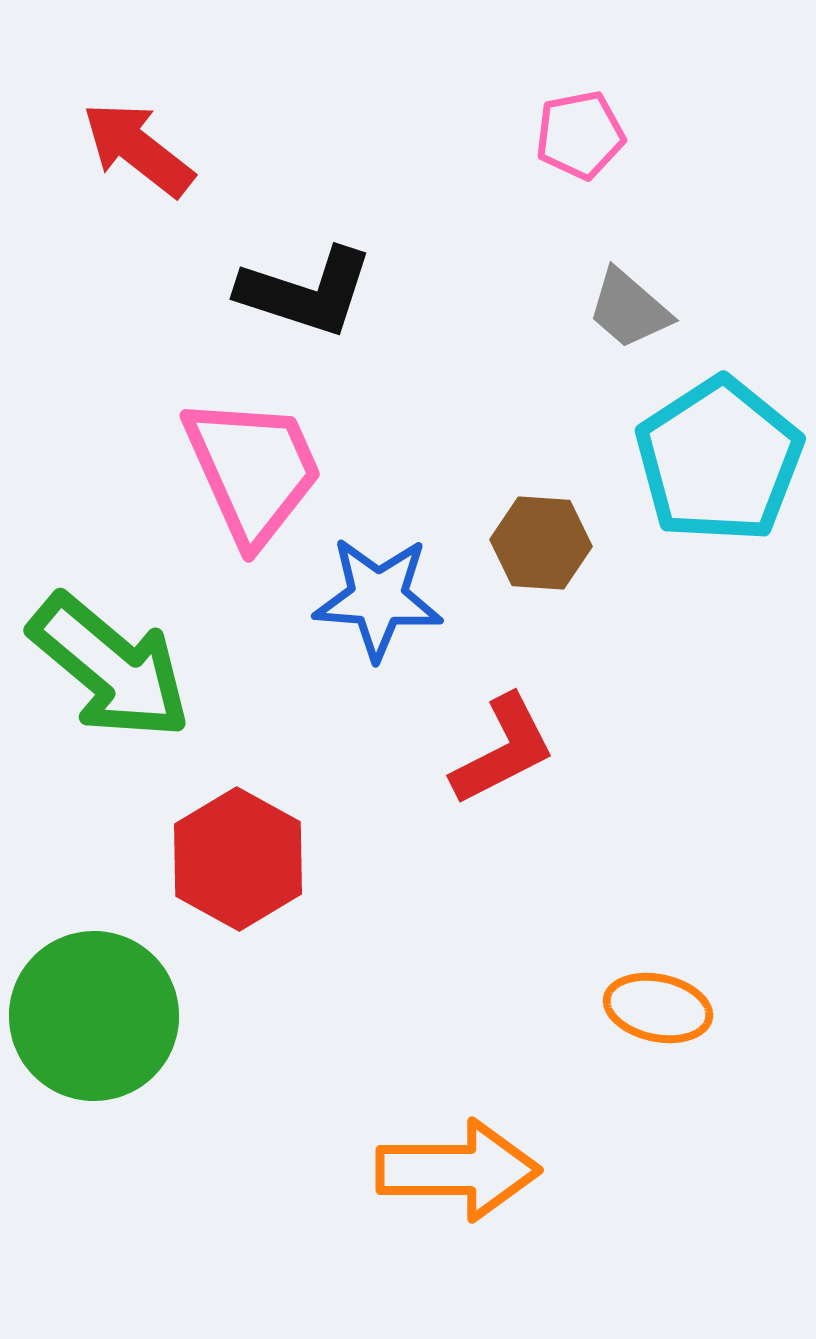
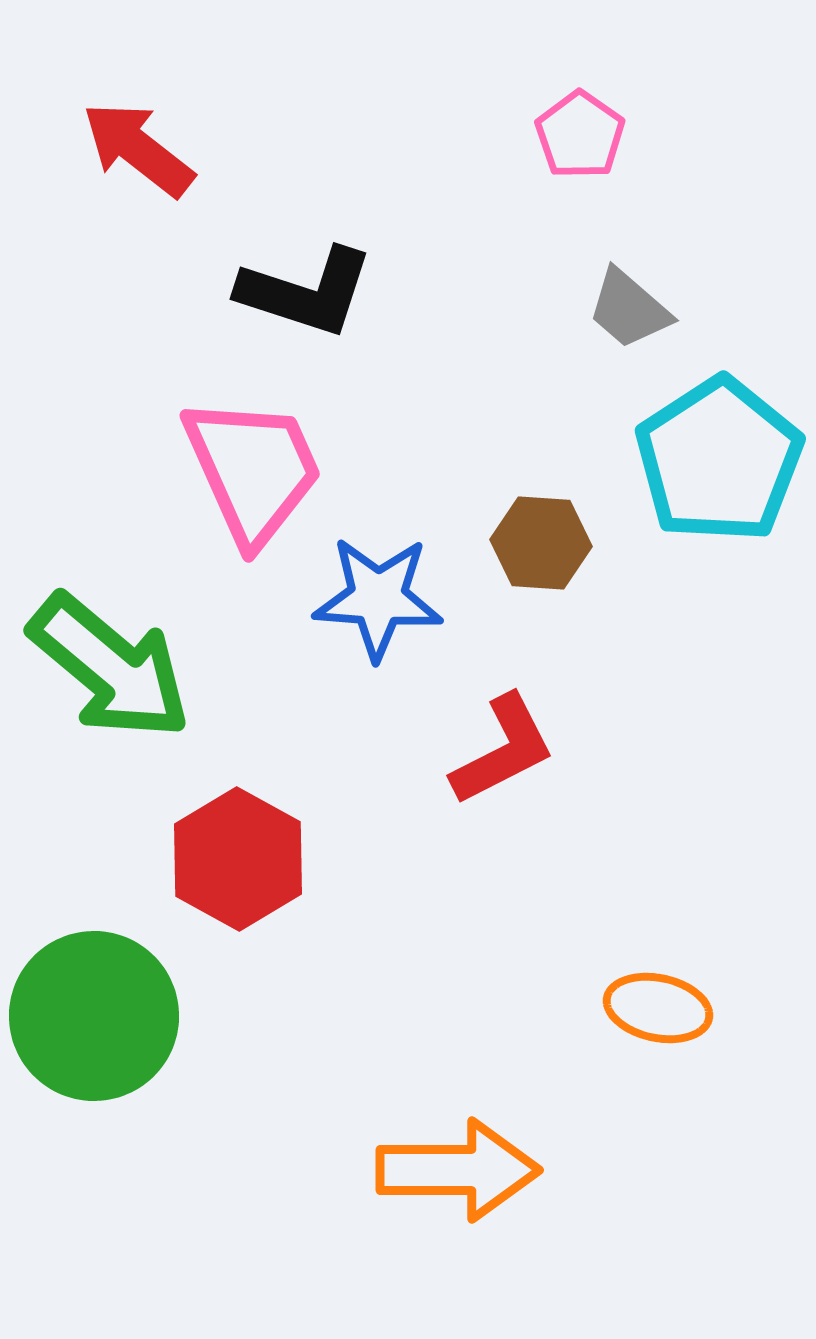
pink pentagon: rotated 26 degrees counterclockwise
